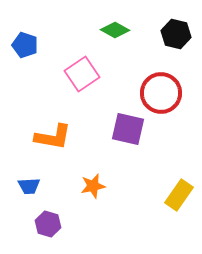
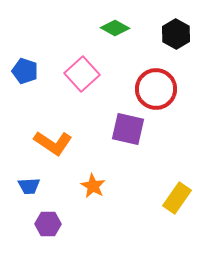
green diamond: moved 2 px up
black hexagon: rotated 16 degrees clockwise
blue pentagon: moved 26 px down
pink square: rotated 8 degrees counterclockwise
red circle: moved 5 px left, 4 px up
orange L-shape: moved 6 px down; rotated 24 degrees clockwise
orange star: rotated 30 degrees counterclockwise
yellow rectangle: moved 2 px left, 3 px down
purple hexagon: rotated 15 degrees counterclockwise
